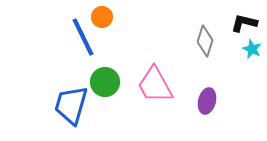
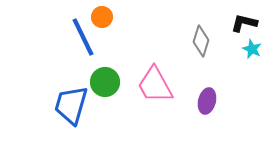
gray diamond: moved 4 px left
